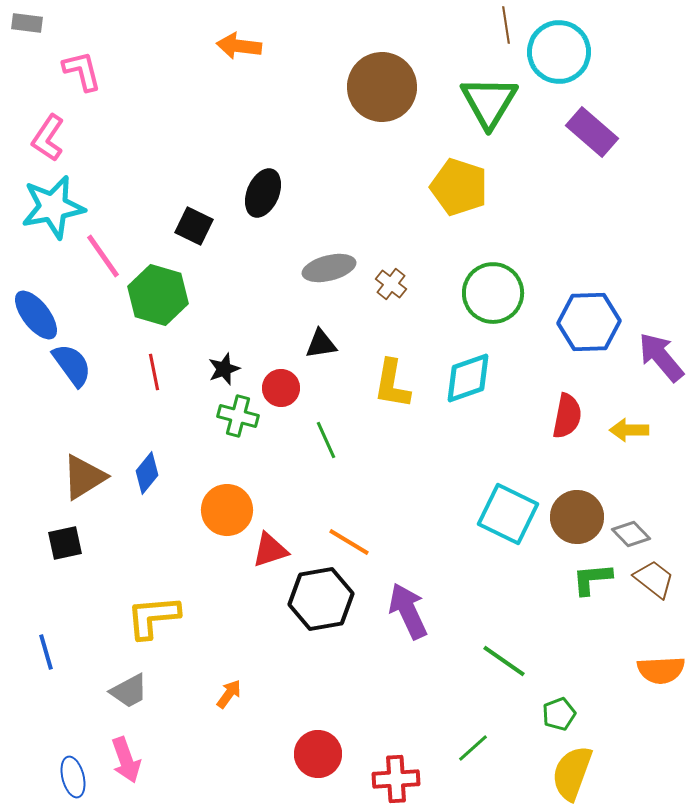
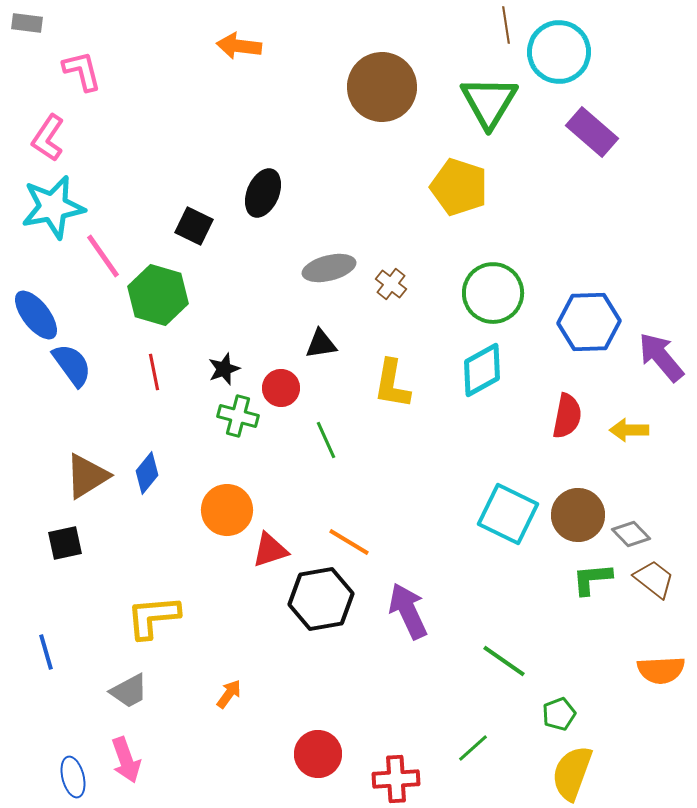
cyan diamond at (468, 378): moved 14 px right, 8 px up; rotated 10 degrees counterclockwise
brown triangle at (84, 477): moved 3 px right, 1 px up
brown circle at (577, 517): moved 1 px right, 2 px up
